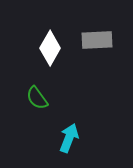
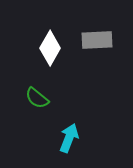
green semicircle: rotated 15 degrees counterclockwise
